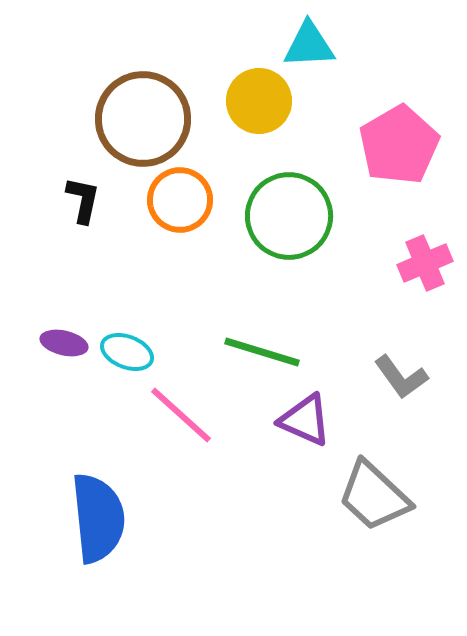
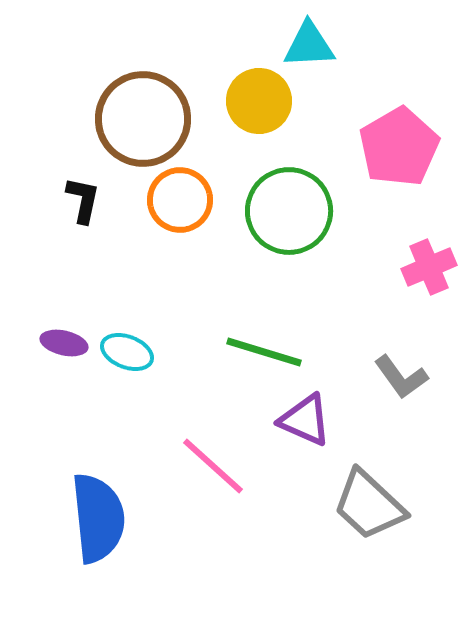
pink pentagon: moved 2 px down
green circle: moved 5 px up
pink cross: moved 4 px right, 4 px down
green line: moved 2 px right
pink line: moved 32 px right, 51 px down
gray trapezoid: moved 5 px left, 9 px down
